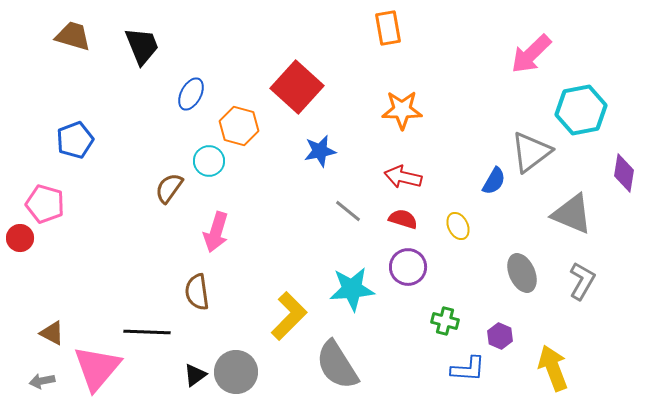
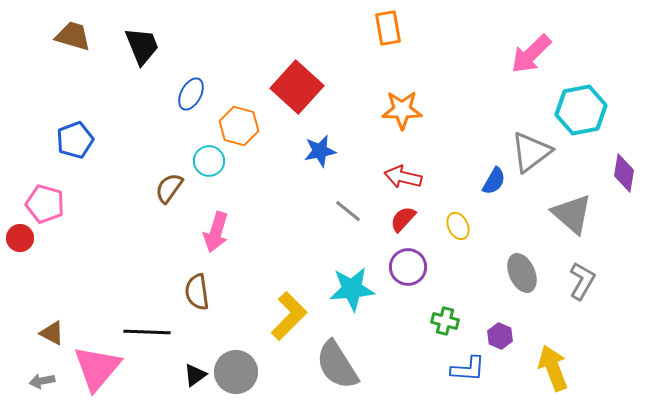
gray triangle at (572, 214): rotated 18 degrees clockwise
red semicircle at (403, 219): rotated 64 degrees counterclockwise
